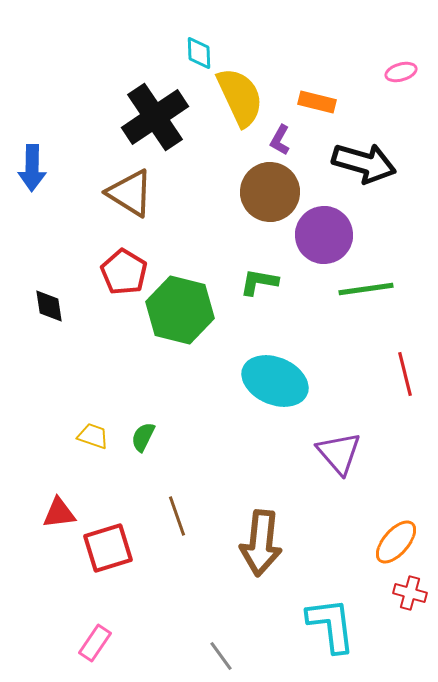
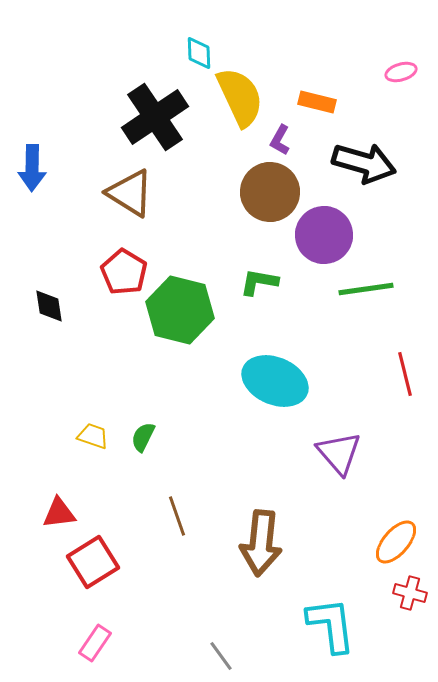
red square: moved 15 px left, 14 px down; rotated 15 degrees counterclockwise
